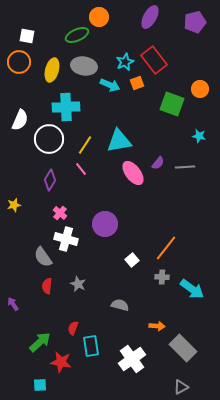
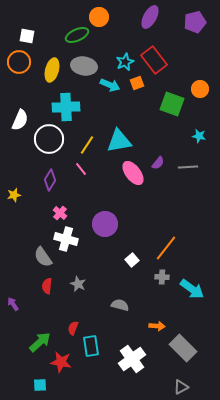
yellow line at (85, 145): moved 2 px right
gray line at (185, 167): moved 3 px right
yellow star at (14, 205): moved 10 px up
